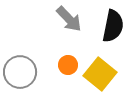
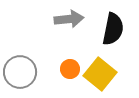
gray arrow: rotated 52 degrees counterclockwise
black semicircle: moved 3 px down
orange circle: moved 2 px right, 4 px down
